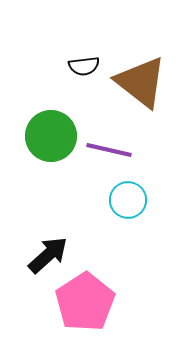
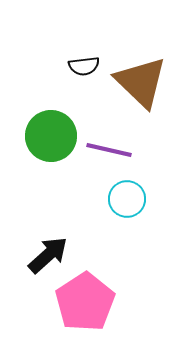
brown triangle: rotated 6 degrees clockwise
cyan circle: moved 1 px left, 1 px up
